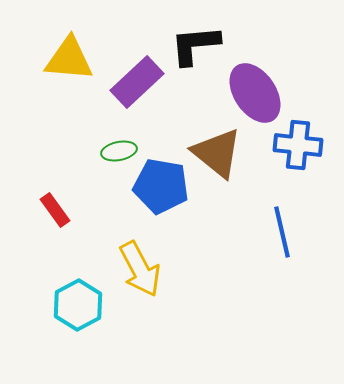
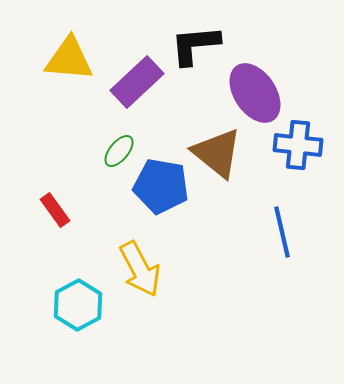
green ellipse: rotated 40 degrees counterclockwise
